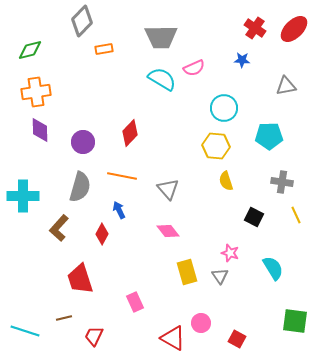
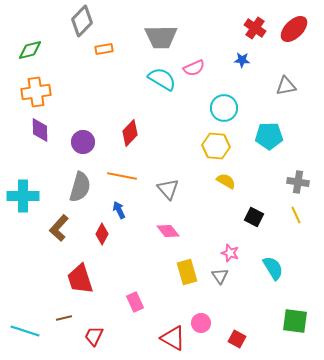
yellow semicircle at (226, 181): rotated 138 degrees clockwise
gray cross at (282, 182): moved 16 px right
